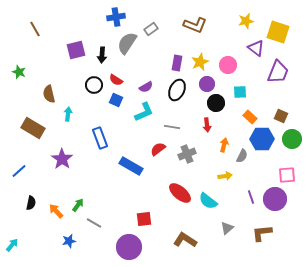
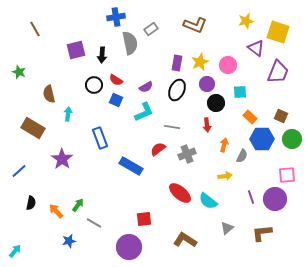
gray semicircle at (127, 43): moved 3 px right; rotated 135 degrees clockwise
cyan arrow at (12, 245): moved 3 px right, 6 px down
